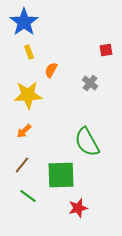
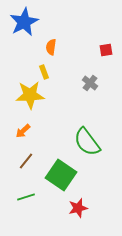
blue star: rotated 8 degrees clockwise
yellow rectangle: moved 15 px right, 20 px down
orange semicircle: moved 23 px up; rotated 21 degrees counterclockwise
yellow star: moved 2 px right
orange arrow: moved 1 px left
green semicircle: rotated 8 degrees counterclockwise
brown line: moved 4 px right, 4 px up
green square: rotated 36 degrees clockwise
green line: moved 2 px left, 1 px down; rotated 54 degrees counterclockwise
